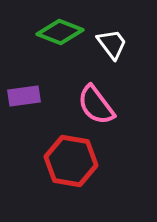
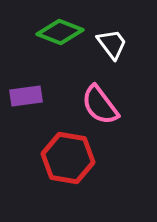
purple rectangle: moved 2 px right
pink semicircle: moved 4 px right
red hexagon: moved 3 px left, 3 px up
